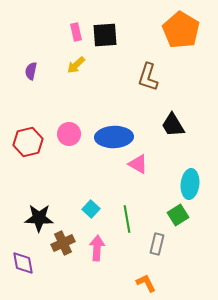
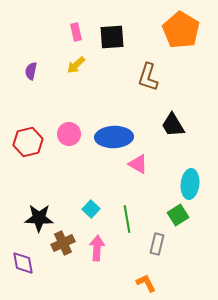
black square: moved 7 px right, 2 px down
